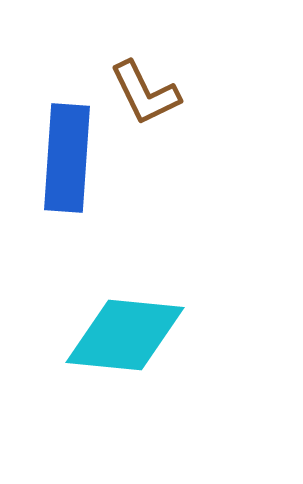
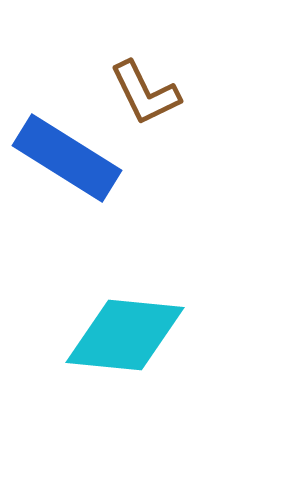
blue rectangle: rotated 62 degrees counterclockwise
